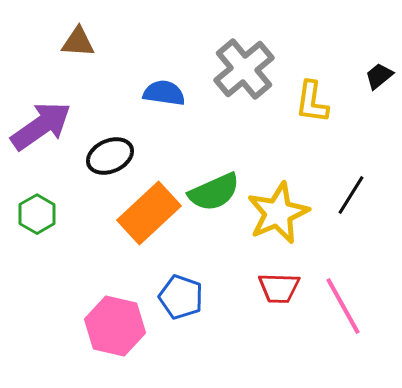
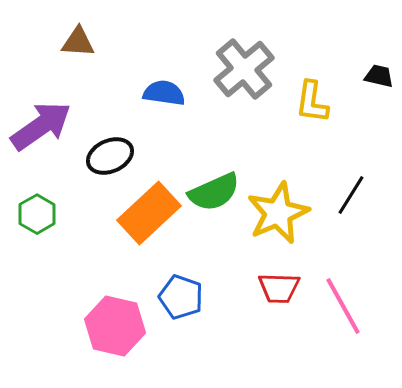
black trapezoid: rotated 52 degrees clockwise
